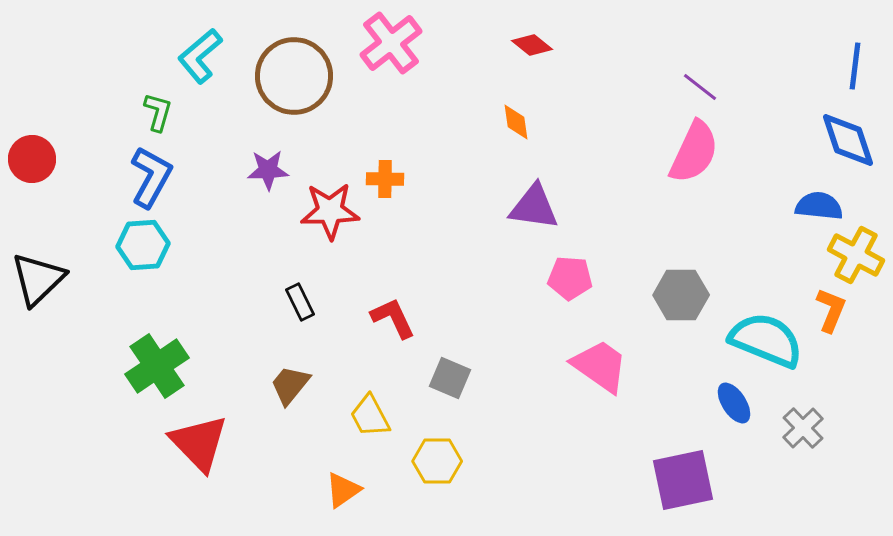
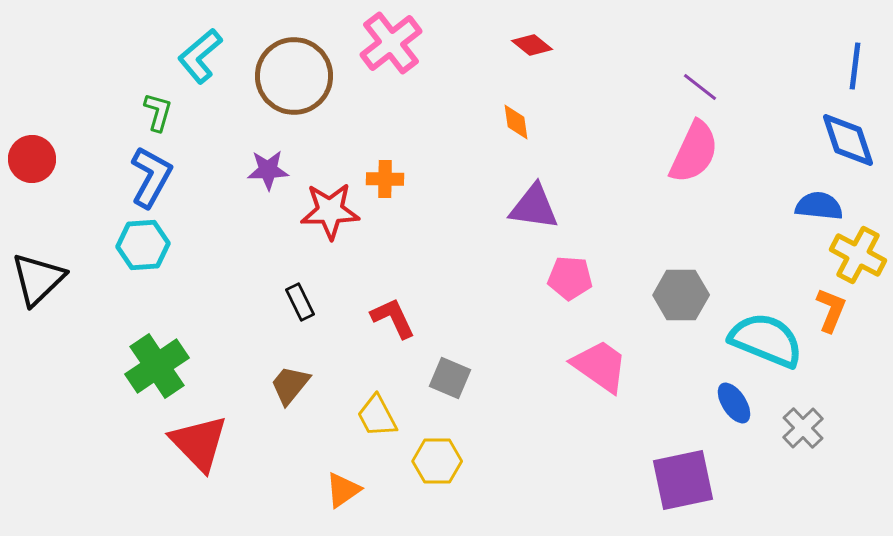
yellow cross: moved 2 px right
yellow trapezoid: moved 7 px right
